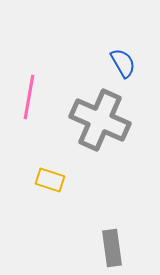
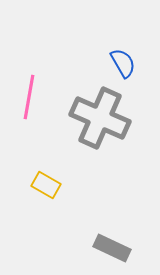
gray cross: moved 2 px up
yellow rectangle: moved 4 px left, 5 px down; rotated 12 degrees clockwise
gray rectangle: rotated 57 degrees counterclockwise
